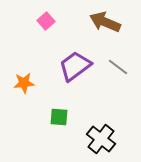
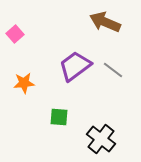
pink square: moved 31 px left, 13 px down
gray line: moved 5 px left, 3 px down
